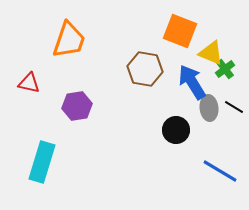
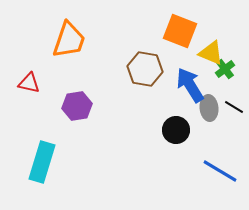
blue arrow: moved 2 px left, 3 px down
